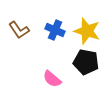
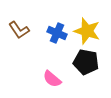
blue cross: moved 2 px right, 3 px down
